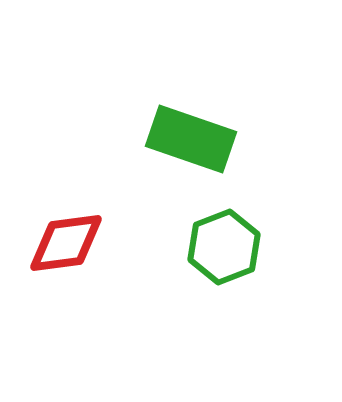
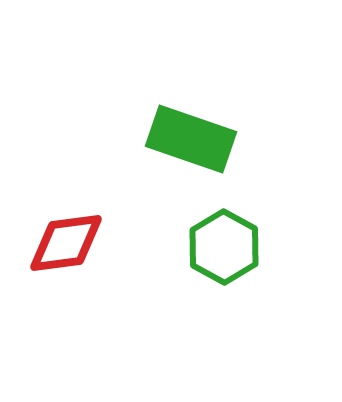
green hexagon: rotated 10 degrees counterclockwise
